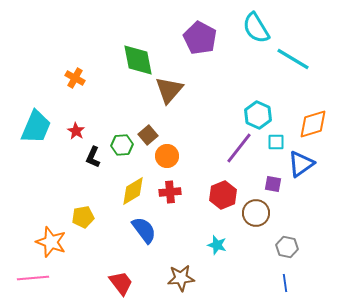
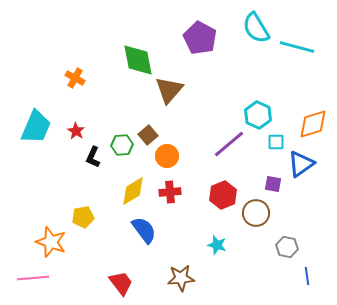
cyan line: moved 4 px right, 12 px up; rotated 16 degrees counterclockwise
purple line: moved 10 px left, 4 px up; rotated 12 degrees clockwise
blue line: moved 22 px right, 7 px up
